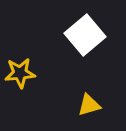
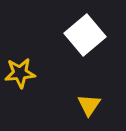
yellow triangle: rotated 40 degrees counterclockwise
